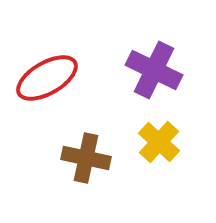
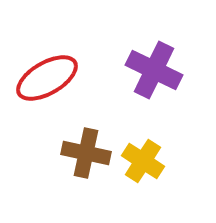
yellow cross: moved 16 px left, 19 px down; rotated 9 degrees counterclockwise
brown cross: moved 5 px up
